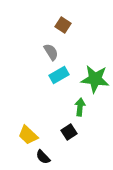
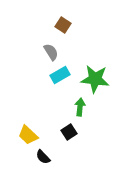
cyan rectangle: moved 1 px right
